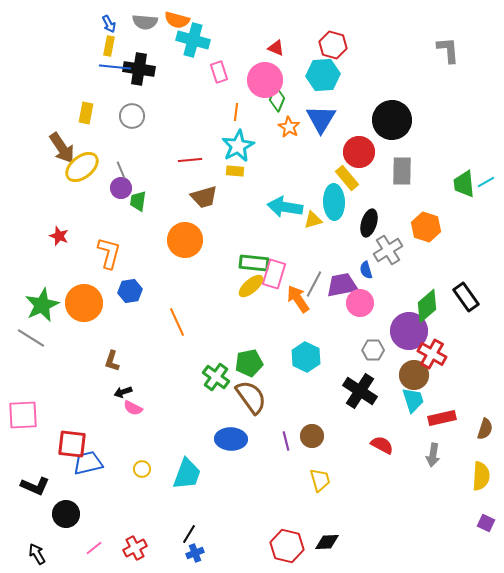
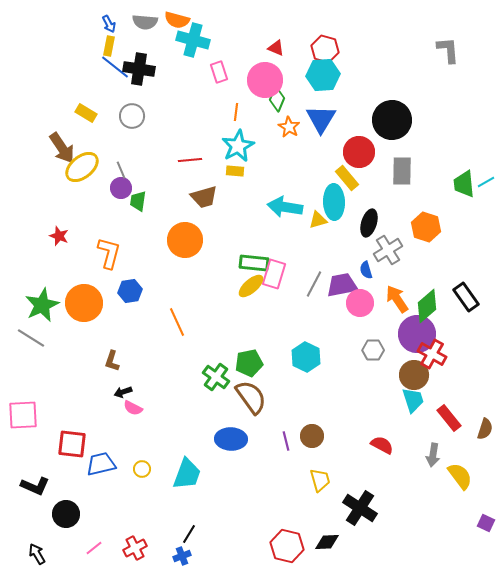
red hexagon at (333, 45): moved 8 px left, 4 px down
blue line at (115, 67): rotated 32 degrees clockwise
yellow rectangle at (86, 113): rotated 70 degrees counterclockwise
yellow triangle at (313, 220): moved 5 px right
orange arrow at (298, 299): moved 99 px right
purple circle at (409, 331): moved 8 px right, 3 px down
black cross at (360, 391): moved 117 px down
red rectangle at (442, 418): moved 7 px right; rotated 64 degrees clockwise
blue trapezoid at (88, 463): moved 13 px right, 1 px down
yellow semicircle at (481, 476): moved 21 px left; rotated 40 degrees counterclockwise
blue cross at (195, 553): moved 13 px left, 3 px down
